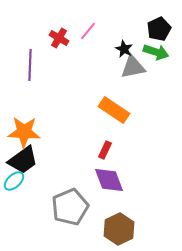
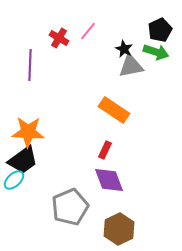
black pentagon: moved 1 px right, 1 px down
gray triangle: moved 2 px left, 1 px up
orange star: moved 4 px right
cyan ellipse: moved 1 px up
